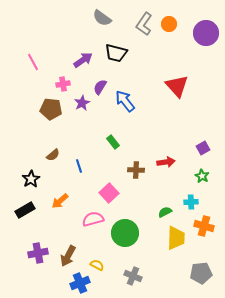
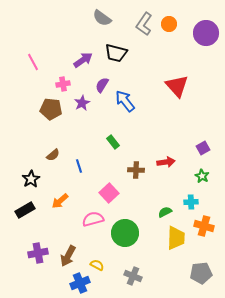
purple semicircle: moved 2 px right, 2 px up
